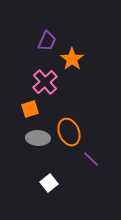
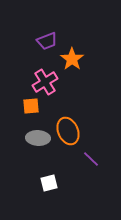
purple trapezoid: rotated 45 degrees clockwise
pink cross: rotated 10 degrees clockwise
orange square: moved 1 px right, 3 px up; rotated 12 degrees clockwise
orange ellipse: moved 1 px left, 1 px up
white square: rotated 24 degrees clockwise
